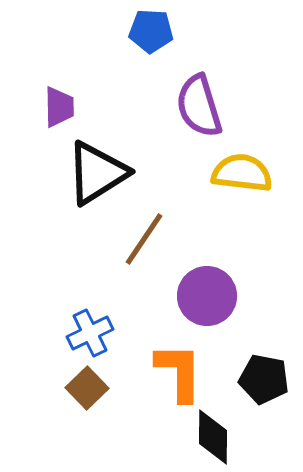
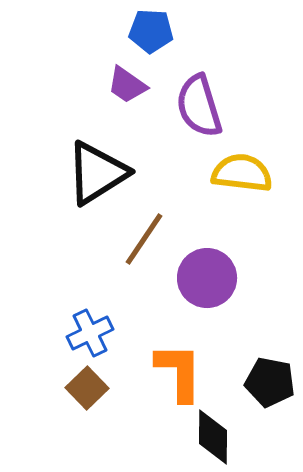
purple trapezoid: moved 68 px right, 22 px up; rotated 126 degrees clockwise
purple circle: moved 18 px up
black pentagon: moved 6 px right, 3 px down
